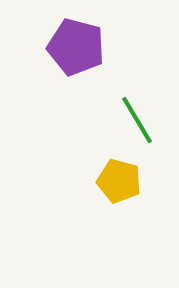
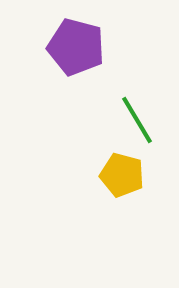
yellow pentagon: moved 3 px right, 6 px up
